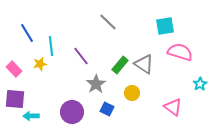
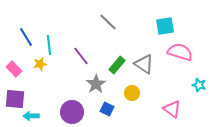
blue line: moved 1 px left, 4 px down
cyan line: moved 2 px left, 1 px up
green rectangle: moved 3 px left
cyan star: moved 1 px left, 1 px down; rotated 24 degrees counterclockwise
pink triangle: moved 1 px left, 2 px down
